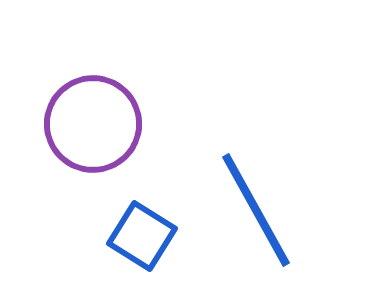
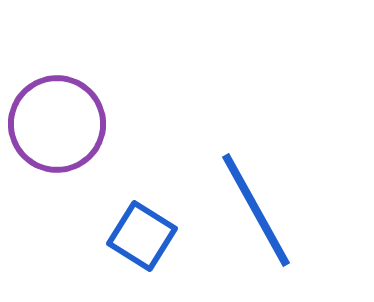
purple circle: moved 36 px left
